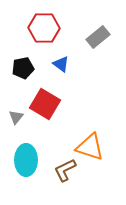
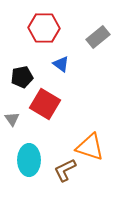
black pentagon: moved 1 px left, 9 px down
gray triangle: moved 4 px left, 2 px down; rotated 14 degrees counterclockwise
cyan ellipse: moved 3 px right
